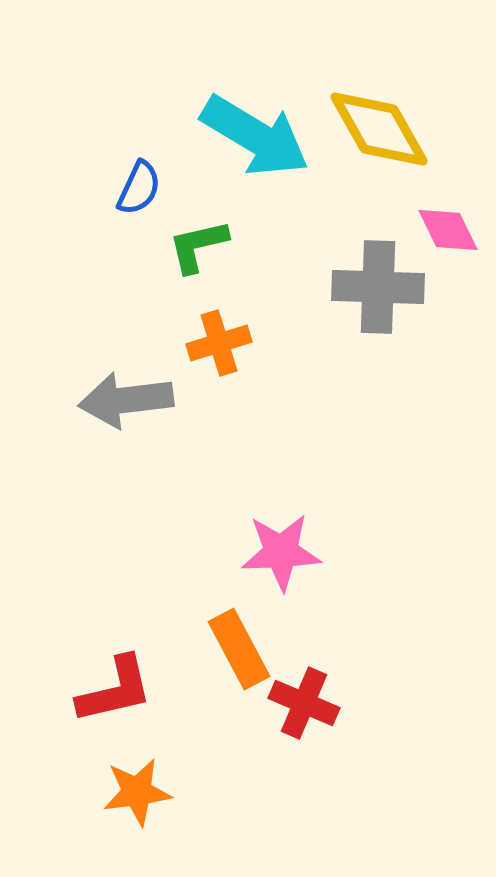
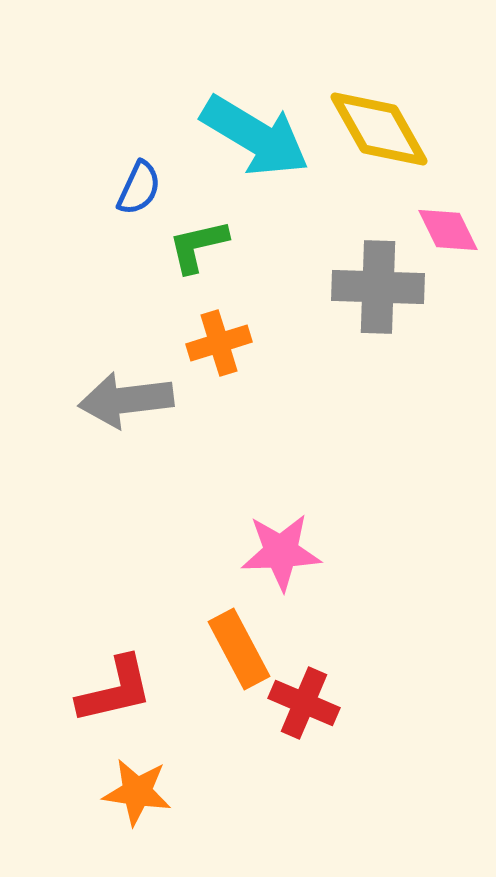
orange star: rotated 16 degrees clockwise
